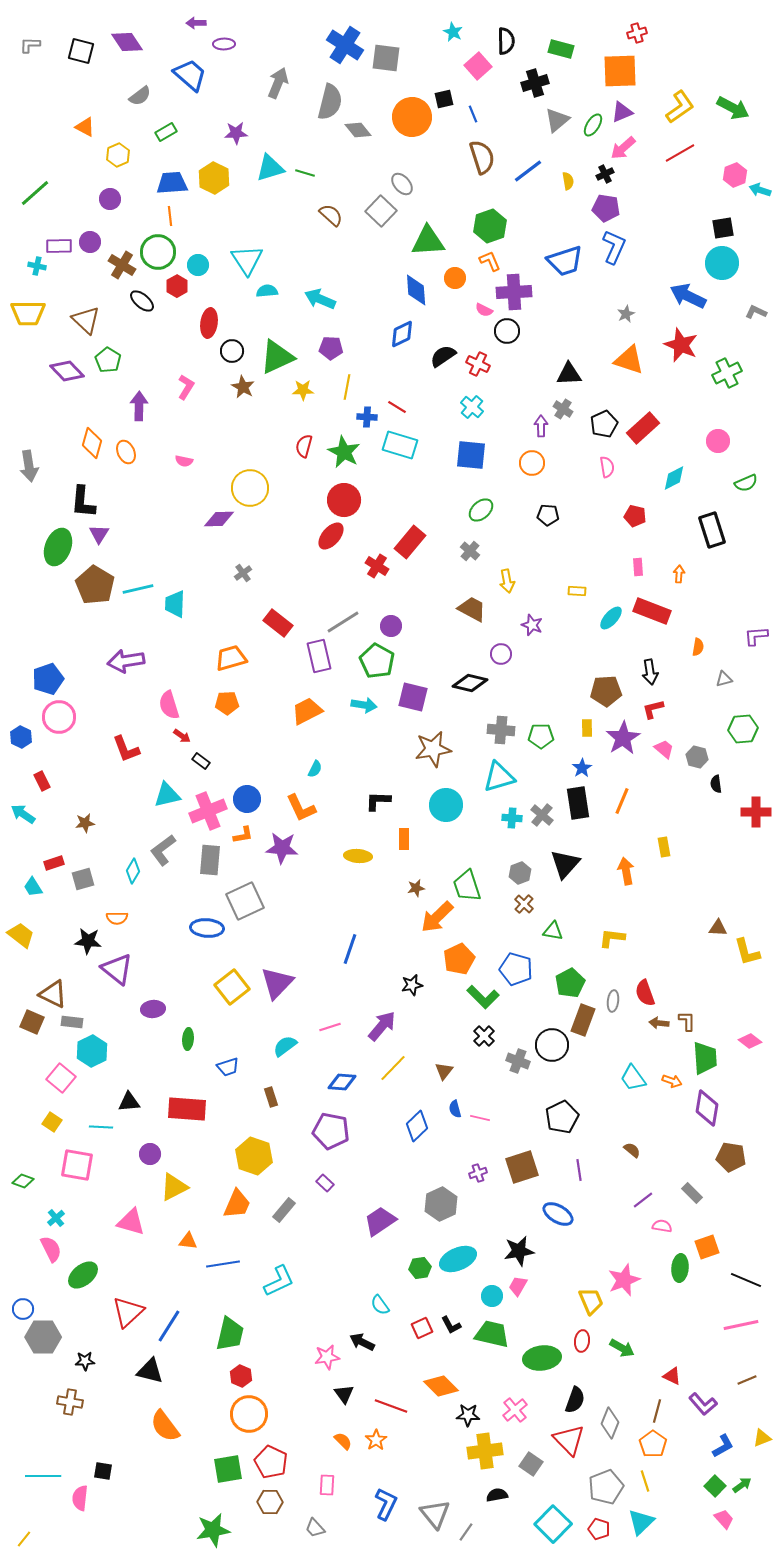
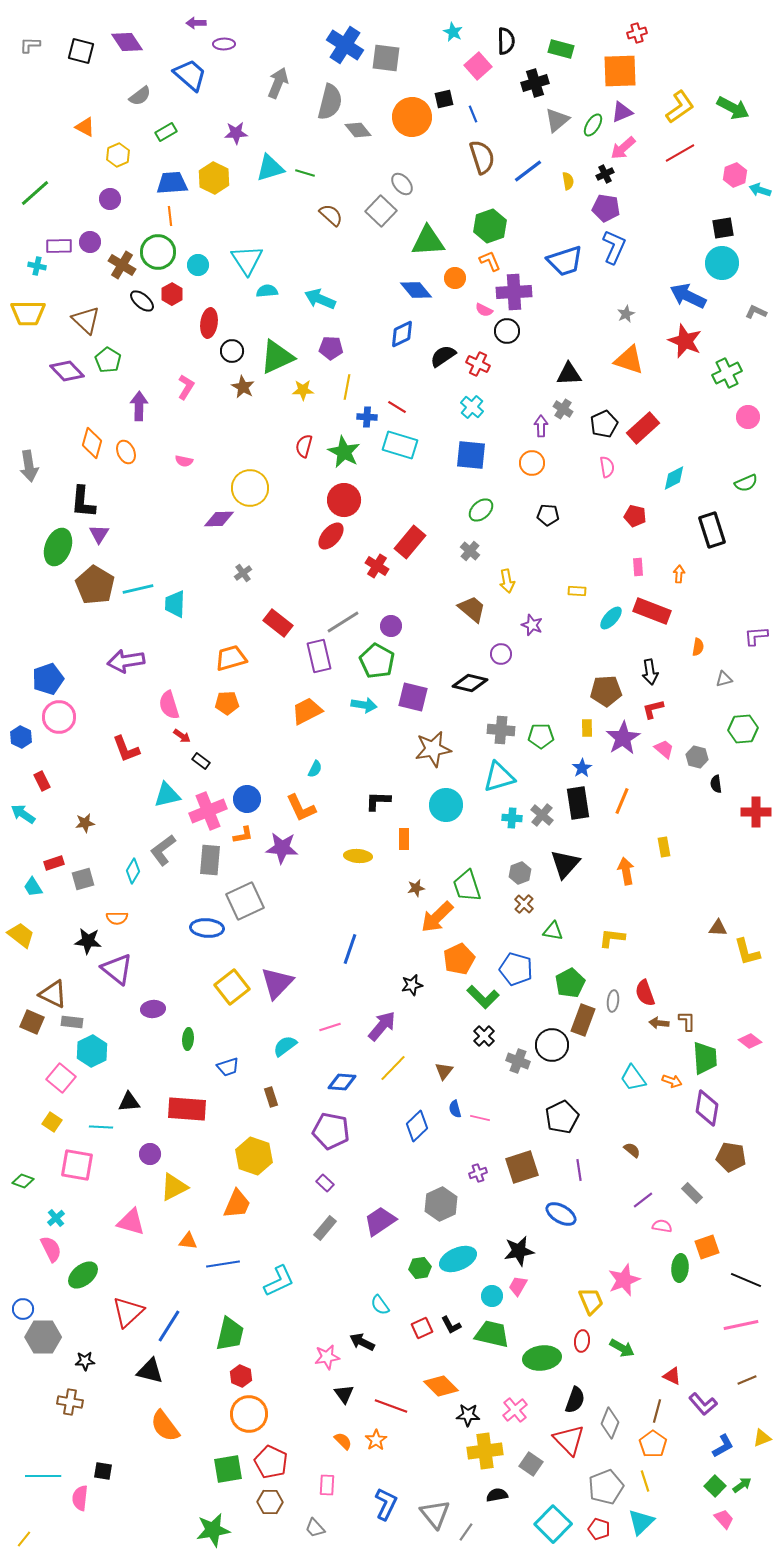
red hexagon at (177, 286): moved 5 px left, 8 px down
blue diamond at (416, 290): rotated 36 degrees counterclockwise
red star at (681, 345): moved 4 px right, 4 px up
pink circle at (718, 441): moved 30 px right, 24 px up
brown trapezoid at (472, 609): rotated 12 degrees clockwise
gray rectangle at (284, 1210): moved 41 px right, 18 px down
blue ellipse at (558, 1214): moved 3 px right
